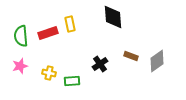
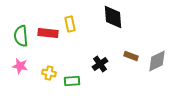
red rectangle: rotated 24 degrees clockwise
gray diamond: rotated 10 degrees clockwise
pink star: rotated 28 degrees clockwise
